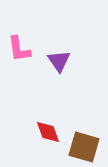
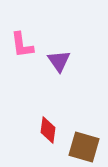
pink L-shape: moved 3 px right, 4 px up
red diamond: moved 2 px up; rotated 28 degrees clockwise
